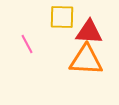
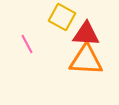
yellow square: rotated 28 degrees clockwise
red triangle: moved 3 px left, 2 px down
